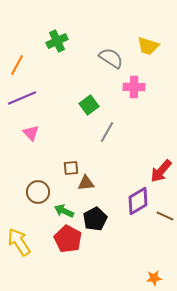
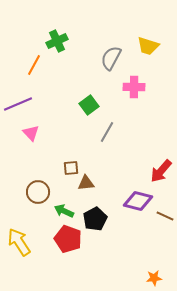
gray semicircle: rotated 95 degrees counterclockwise
orange line: moved 17 px right
purple line: moved 4 px left, 6 px down
purple diamond: rotated 44 degrees clockwise
red pentagon: rotated 8 degrees counterclockwise
